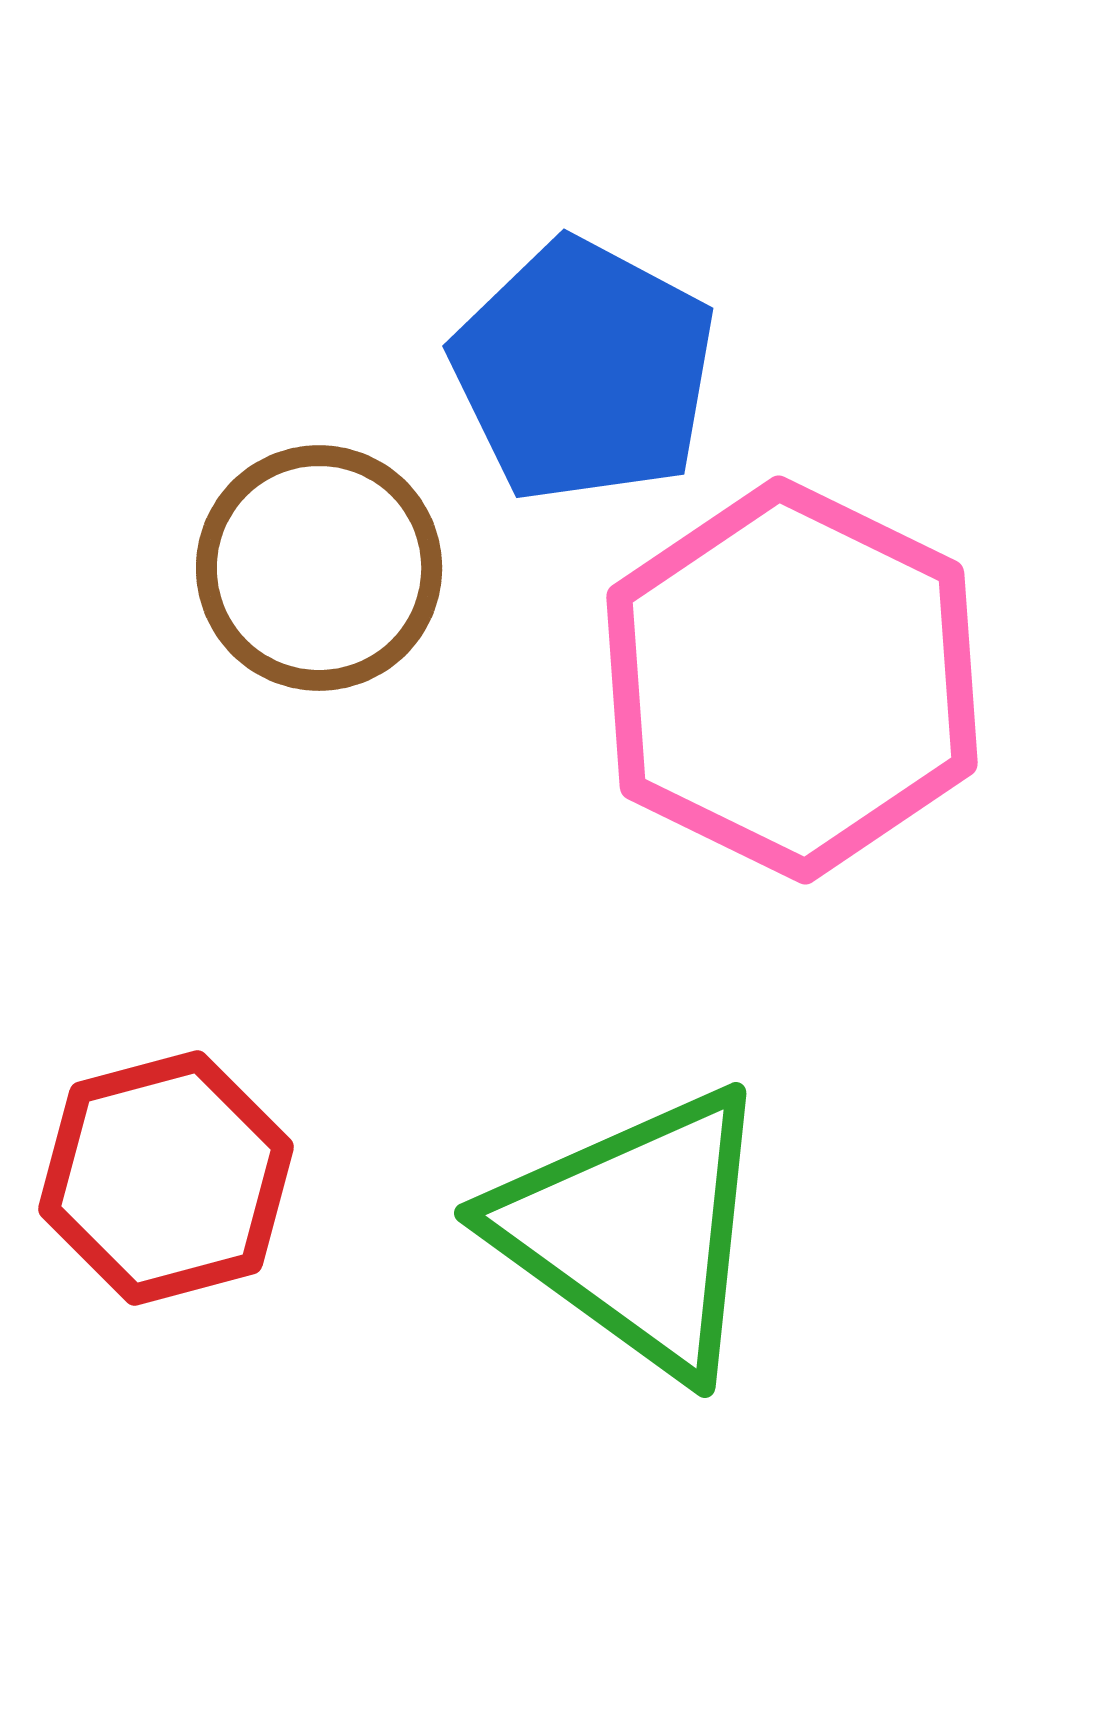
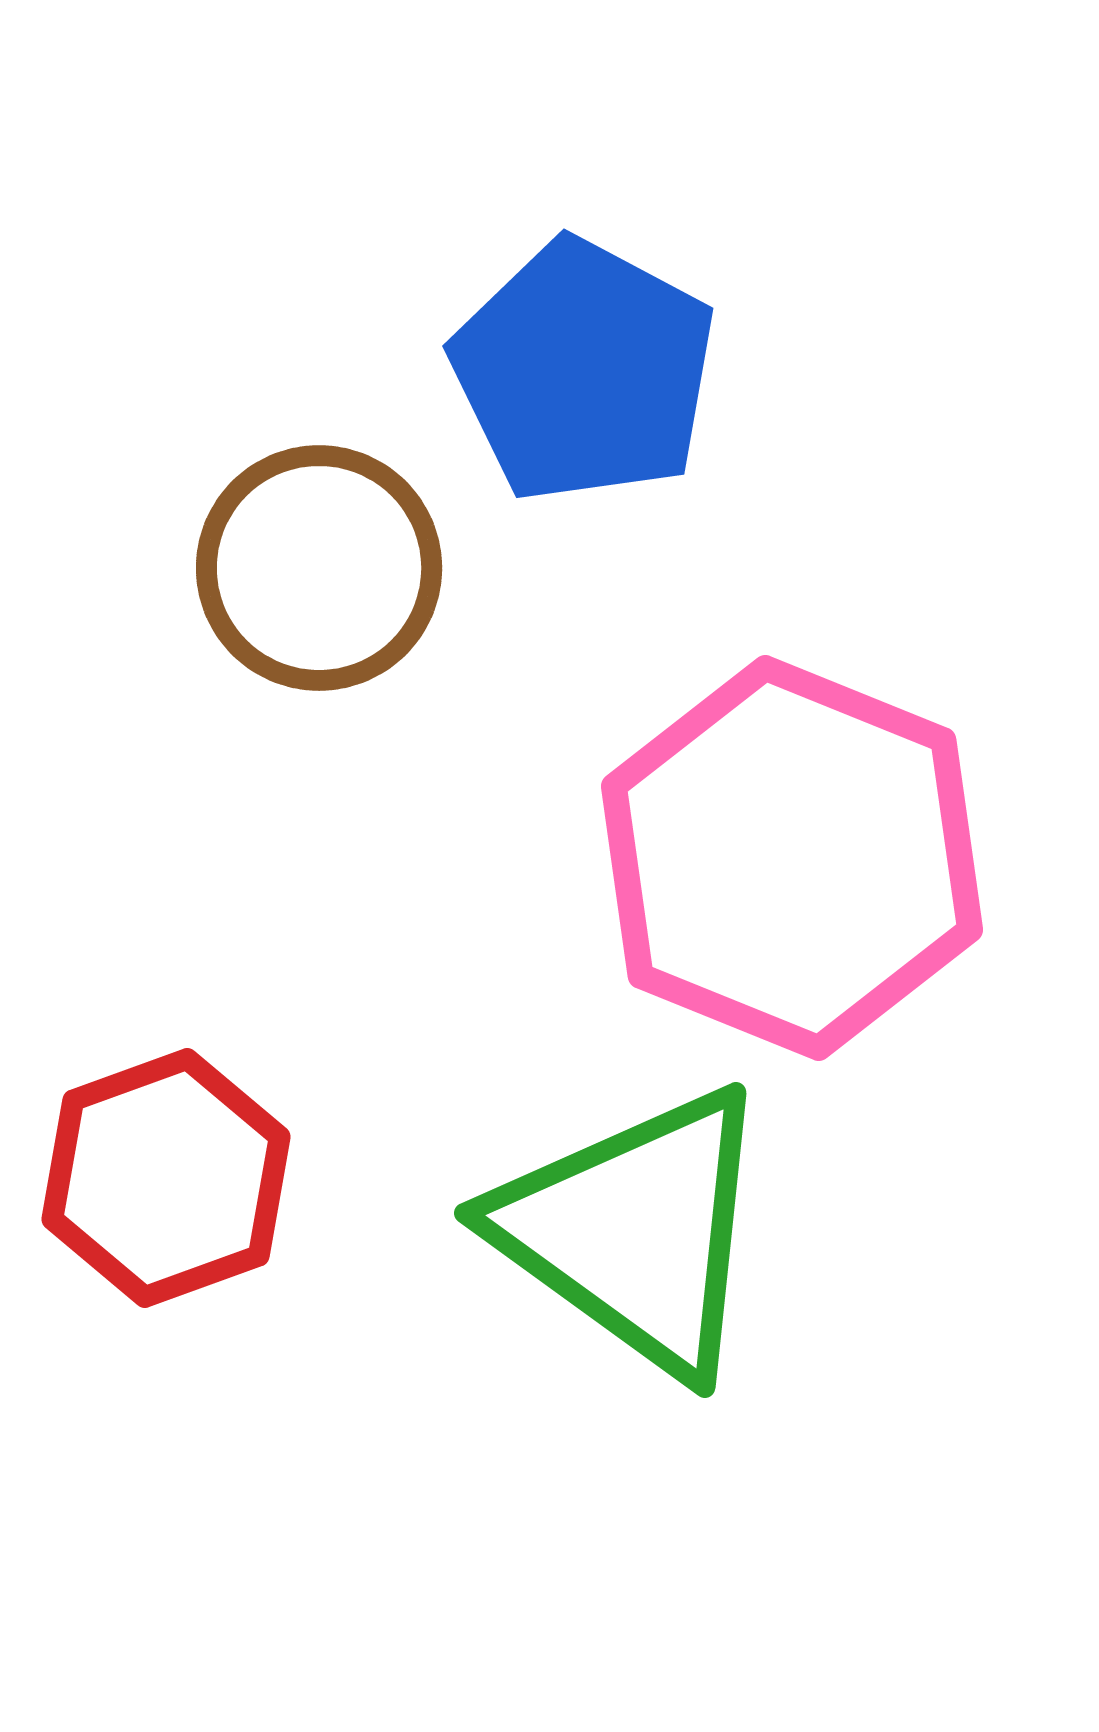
pink hexagon: moved 178 px down; rotated 4 degrees counterclockwise
red hexagon: rotated 5 degrees counterclockwise
